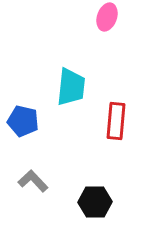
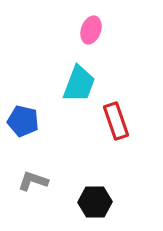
pink ellipse: moved 16 px left, 13 px down
cyan trapezoid: moved 8 px right, 3 px up; rotated 15 degrees clockwise
red rectangle: rotated 24 degrees counterclockwise
gray L-shape: rotated 28 degrees counterclockwise
